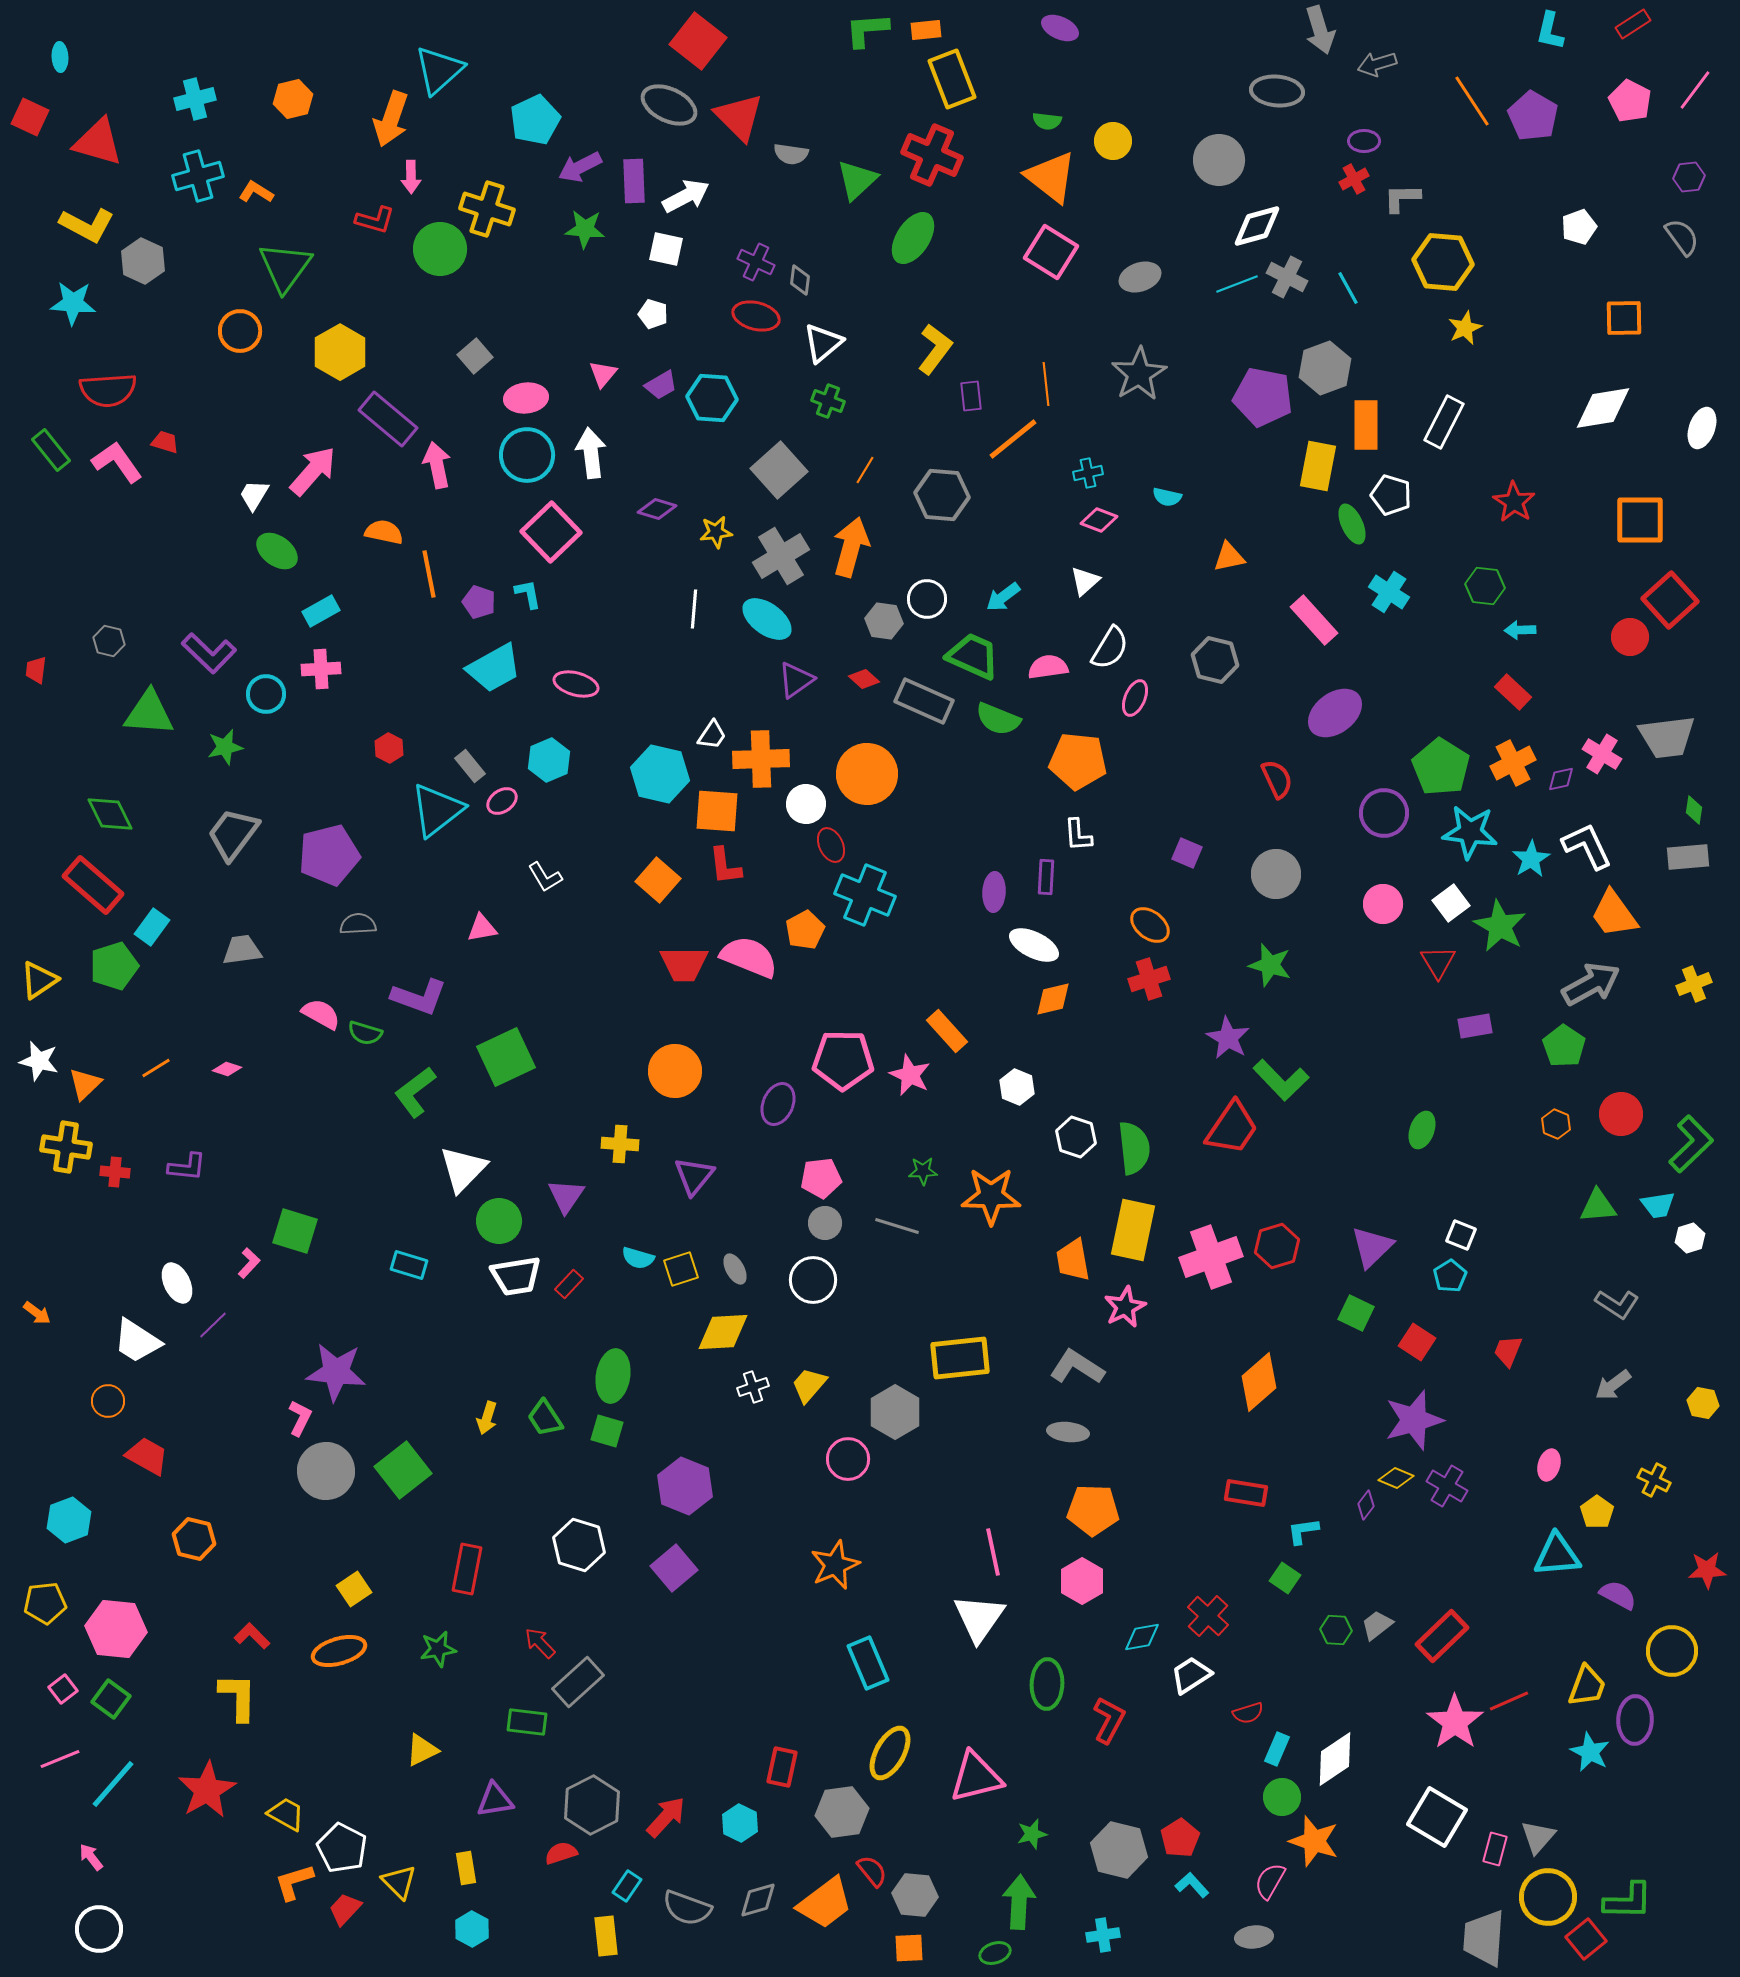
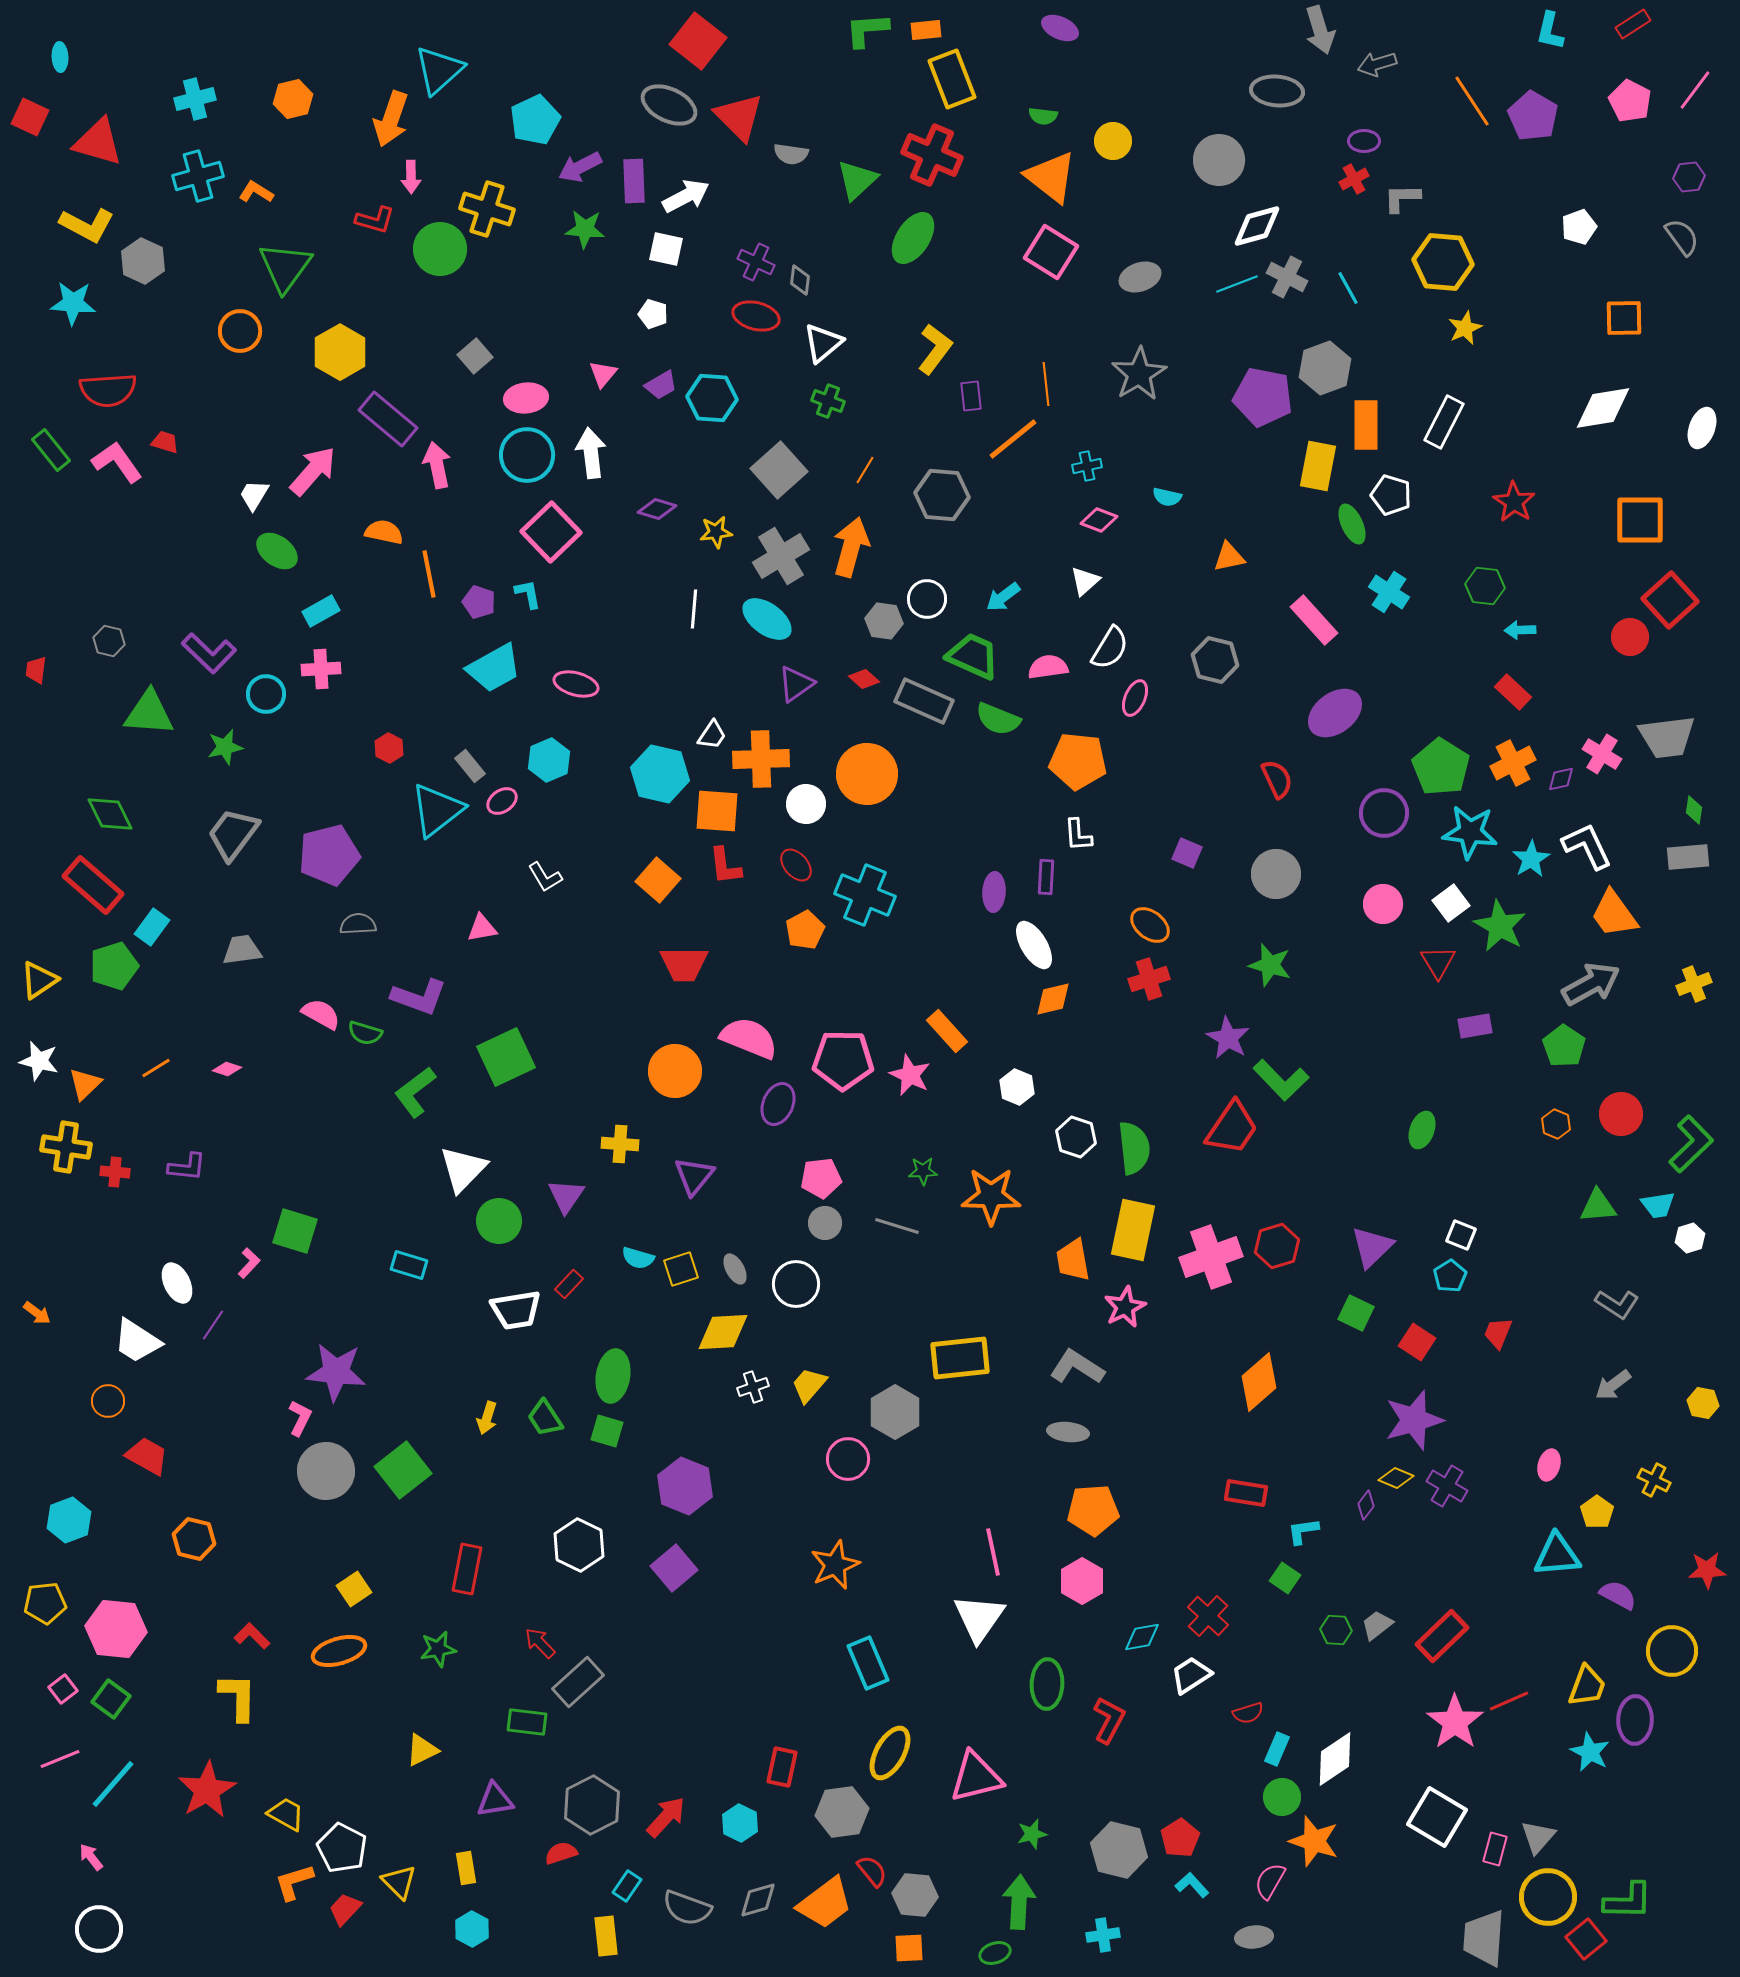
green semicircle at (1047, 121): moved 4 px left, 5 px up
cyan cross at (1088, 473): moved 1 px left, 7 px up
purple triangle at (796, 680): moved 4 px down
red ellipse at (831, 845): moved 35 px left, 20 px down; rotated 16 degrees counterclockwise
white ellipse at (1034, 945): rotated 33 degrees clockwise
pink semicircle at (749, 957): moved 81 px down
white trapezoid at (516, 1276): moved 34 px down
white circle at (813, 1280): moved 17 px left, 4 px down
purple line at (213, 1325): rotated 12 degrees counterclockwise
red trapezoid at (1508, 1351): moved 10 px left, 18 px up
orange pentagon at (1093, 1510): rotated 6 degrees counterclockwise
white hexagon at (579, 1545): rotated 9 degrees clockwise
